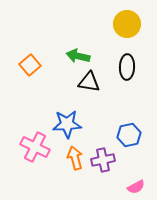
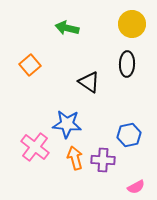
yellow circle: moved 5 px right
green arrow: moved 11 px left, 28 px up
black ellipse: moved 3 px up
black triangle: rotated 25 degrees clockwise
blue star: rotated 8 degrees clockwise
pink cross: rotated 12 degrees clockwise
purple cross: rotated 15 degrees clockwise
